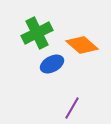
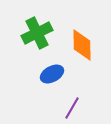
orange diamond: rotated 48 degrees clockwise
blue ellipse: moved 10 px down
